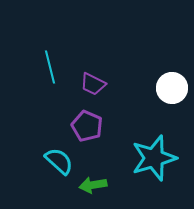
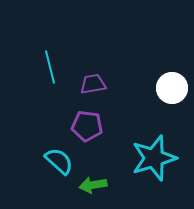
purple trapezoid: rotated 144 degrees clockwise
purple pentagon: rotated 16 degrees counterclockwise
